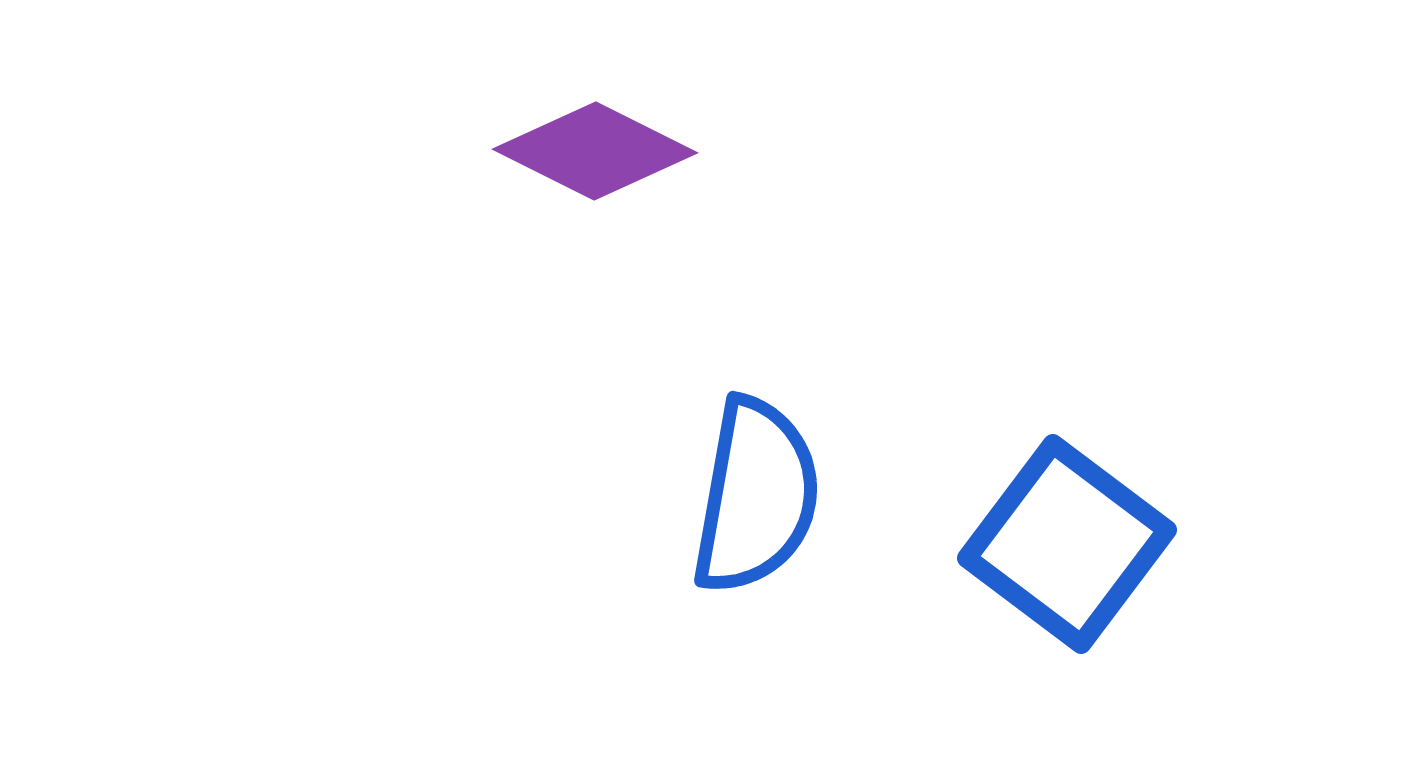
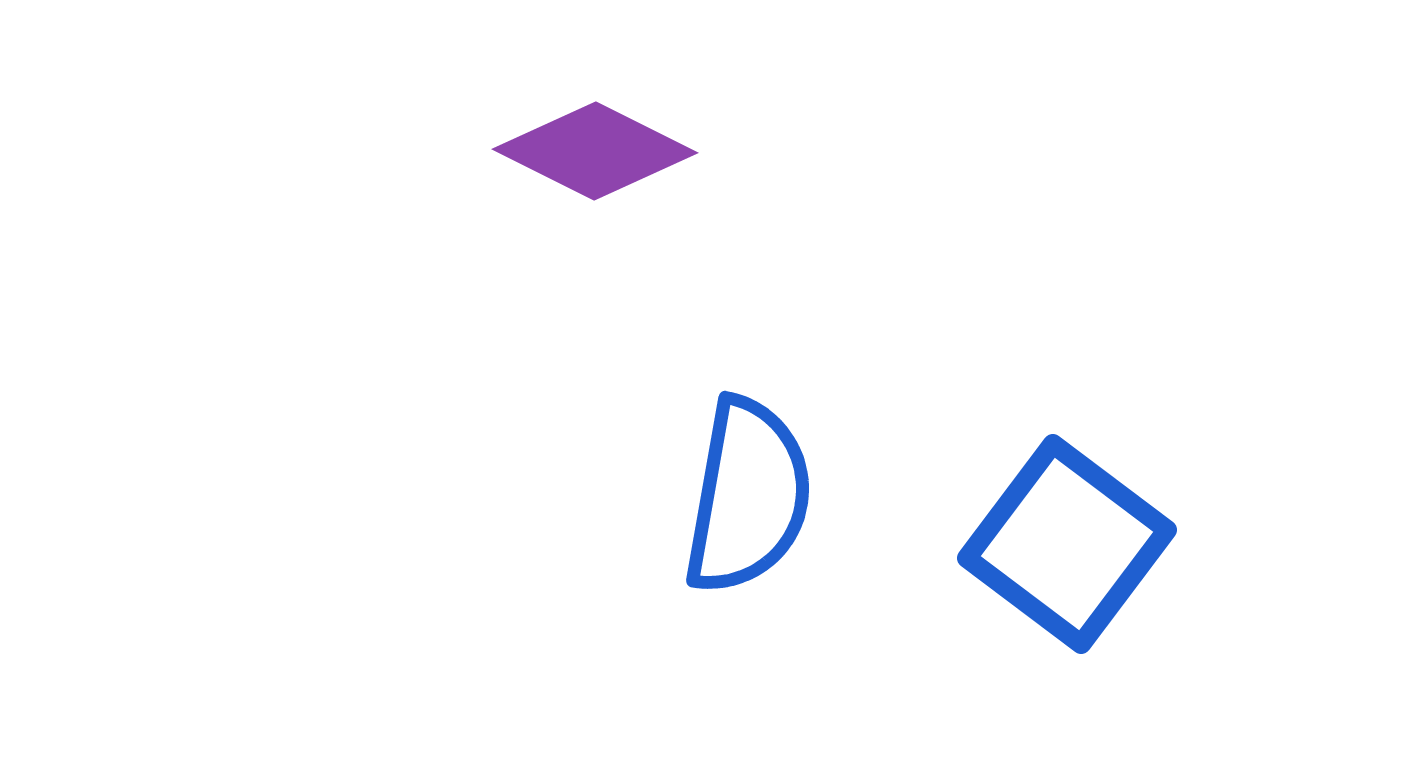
blue semicircle: moved 8 px left
